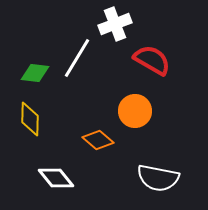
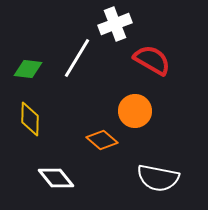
green diamond: moved 7 px left, 4 px up
orange diamond: moved 4 px right
